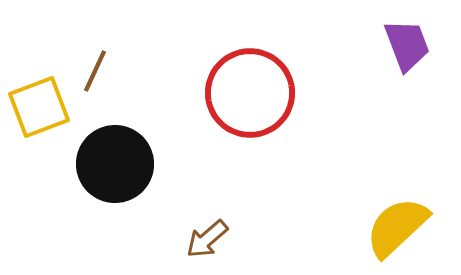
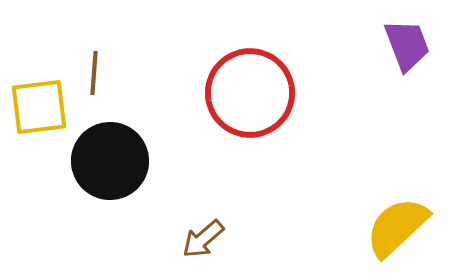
brown line: moved 1 px left, 2 px down; rotated 21 degrees counterclockwise
yellow square: rotated 14 degrees clockwise
black circle: moved 5 px left, 3 px up
brown arrow: moved 4 px left
